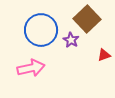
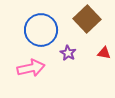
purple star: moved 3 px left, 13 px down
red triangle: moved 2 px up; rotated 32 degrees clockwise
